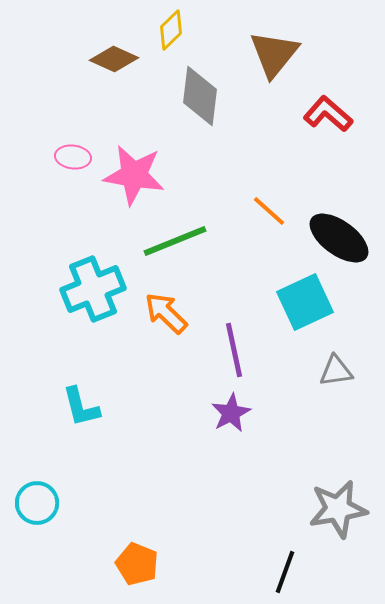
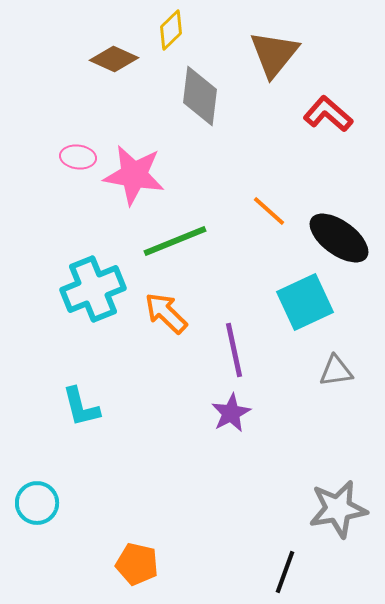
pink ellipse: moved 5 px right
orange pentagon: rotated 9 degrees counterclockwise
